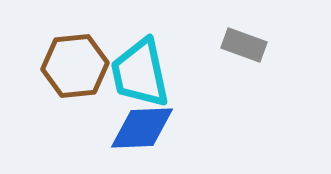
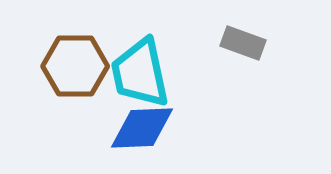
gray rectangle: moved 1 px left, 2 px up
brown hexagon: rotated 6 degrees clockwise
